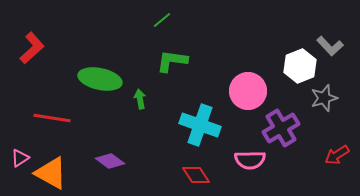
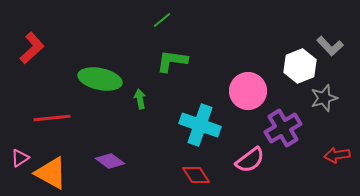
red line: rotated 15 degrees counterclockwise
purple cross: moved 2 px right
red arrow: rotated 25 degrees clockwise
pink semicircle: rotated 36 degrees counterclockwise
